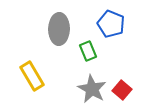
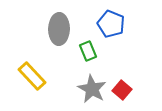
yellow rectangle: rotated 12 degrees counterclockwise
